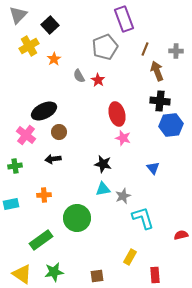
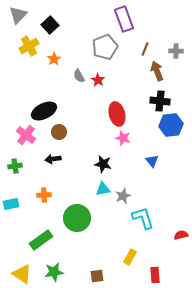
blue triangle: moved 1 px left, 7 px up
